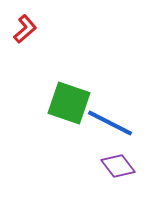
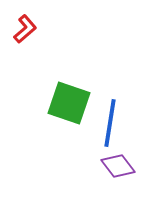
blue line: rotated 72 degrees clockwise
